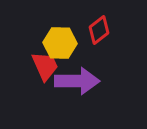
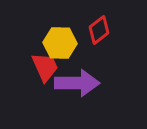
red trapezoid: moved 1 px down
purple arrow: moved 2 px down
